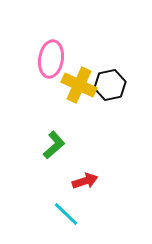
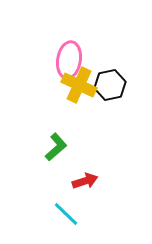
pink ellipse: moved 18 px right, 1 px down
green L-shape: moved 2 px right, 2 px down
